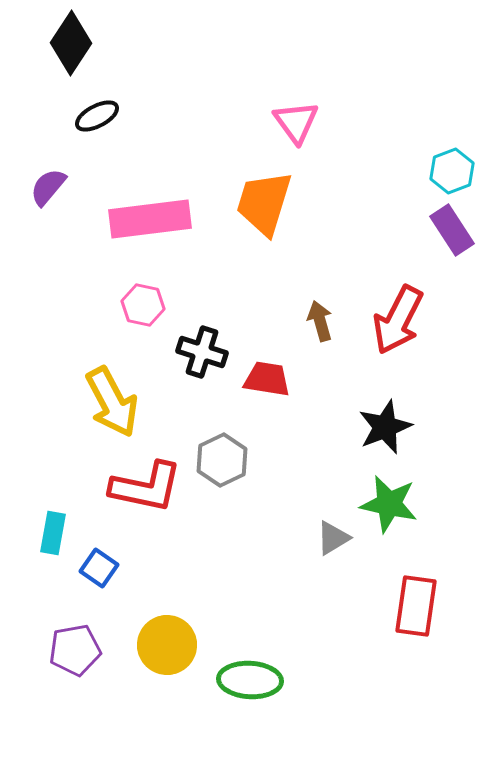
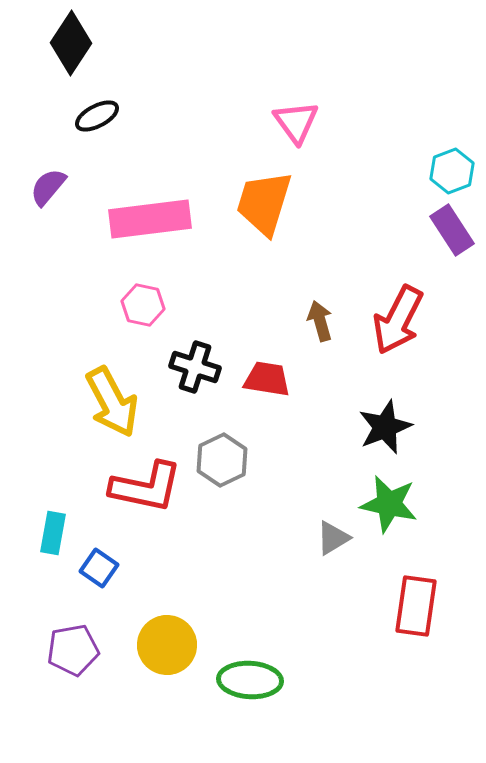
black cross: moved 7 px left, 15 px down
purple pentagon: moved 2 px left
